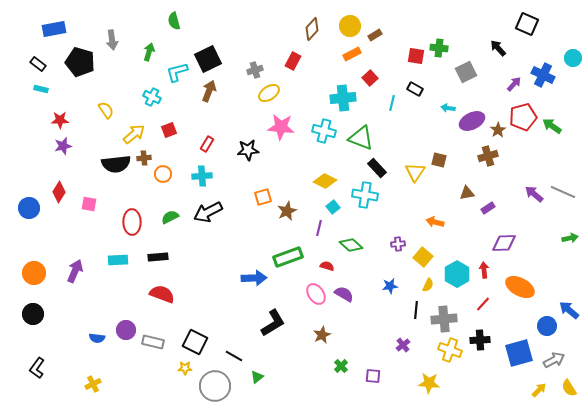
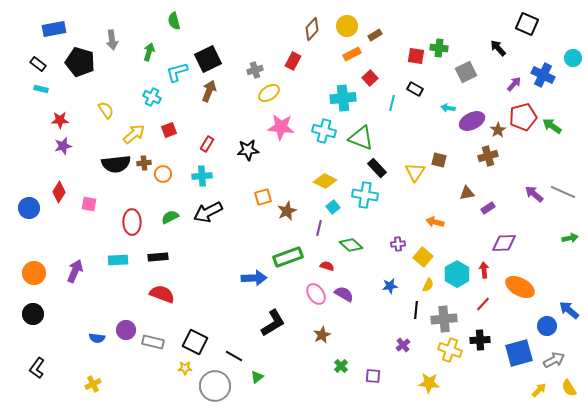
yellow circle at (350, 26): moved 3 px left
brown cross at (144, 158): moved 5 px down
